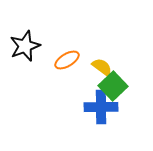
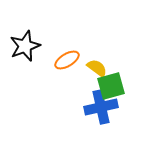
yellow semicircle: moved 5 px left, 1 px down
green square: moved 2 px left; rotated 28 degrees clockwise
blue cross: rotated 12 degrees counterclockwise
